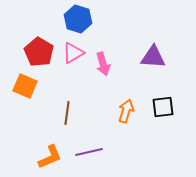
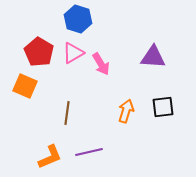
pink arrow: moved 2 px left; rotated 15 degrees counterclockwise
